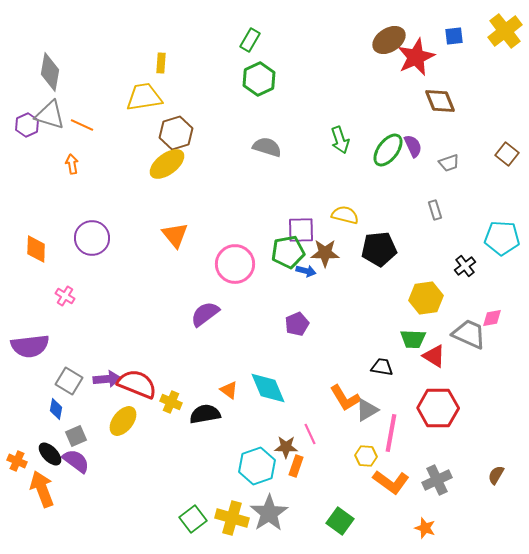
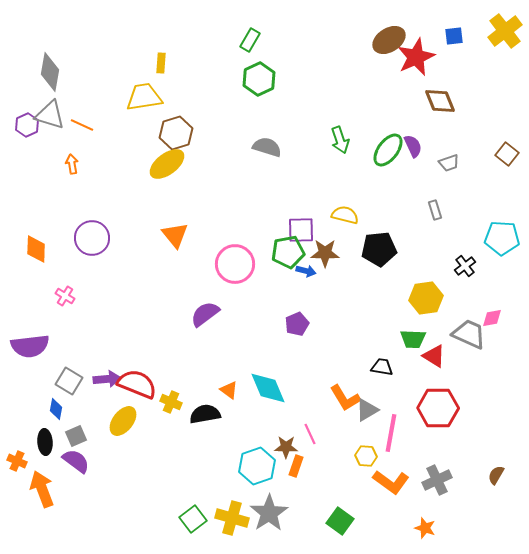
black ellipse at (50, 454): moved 5 px left, 12 px up; rotated 40 degrees clockwise
